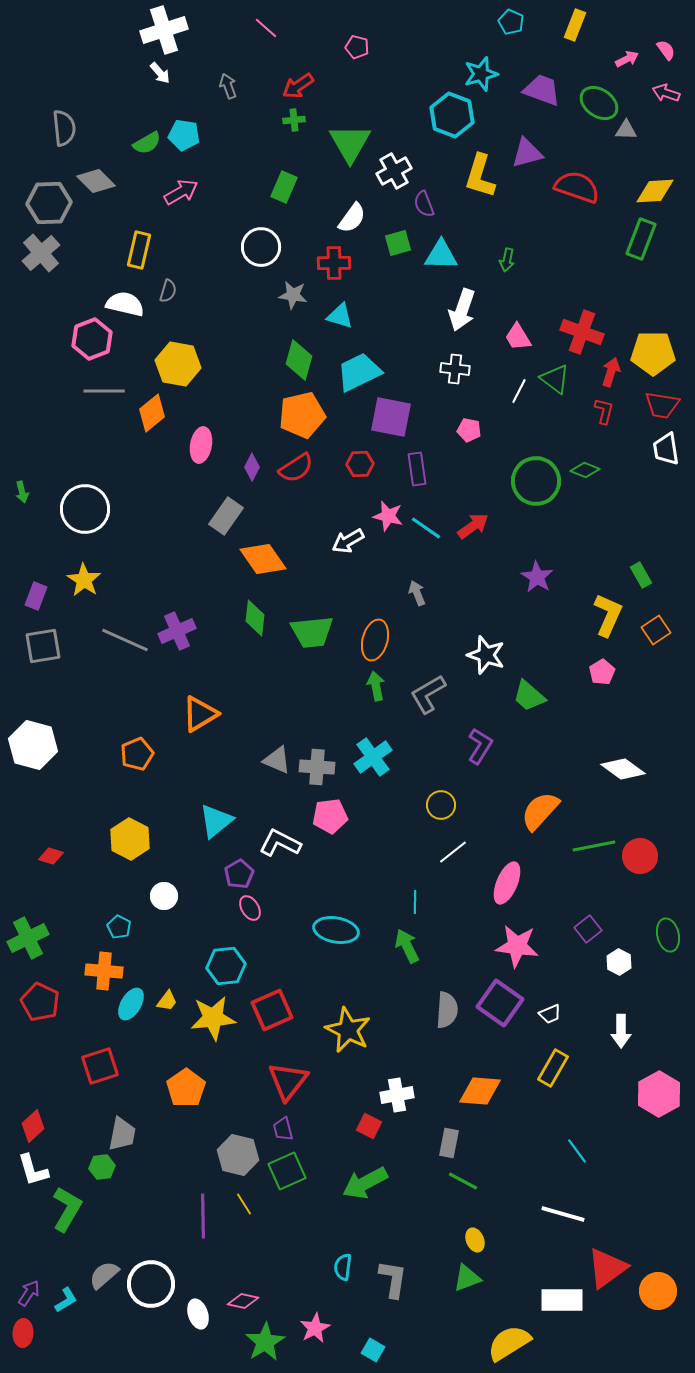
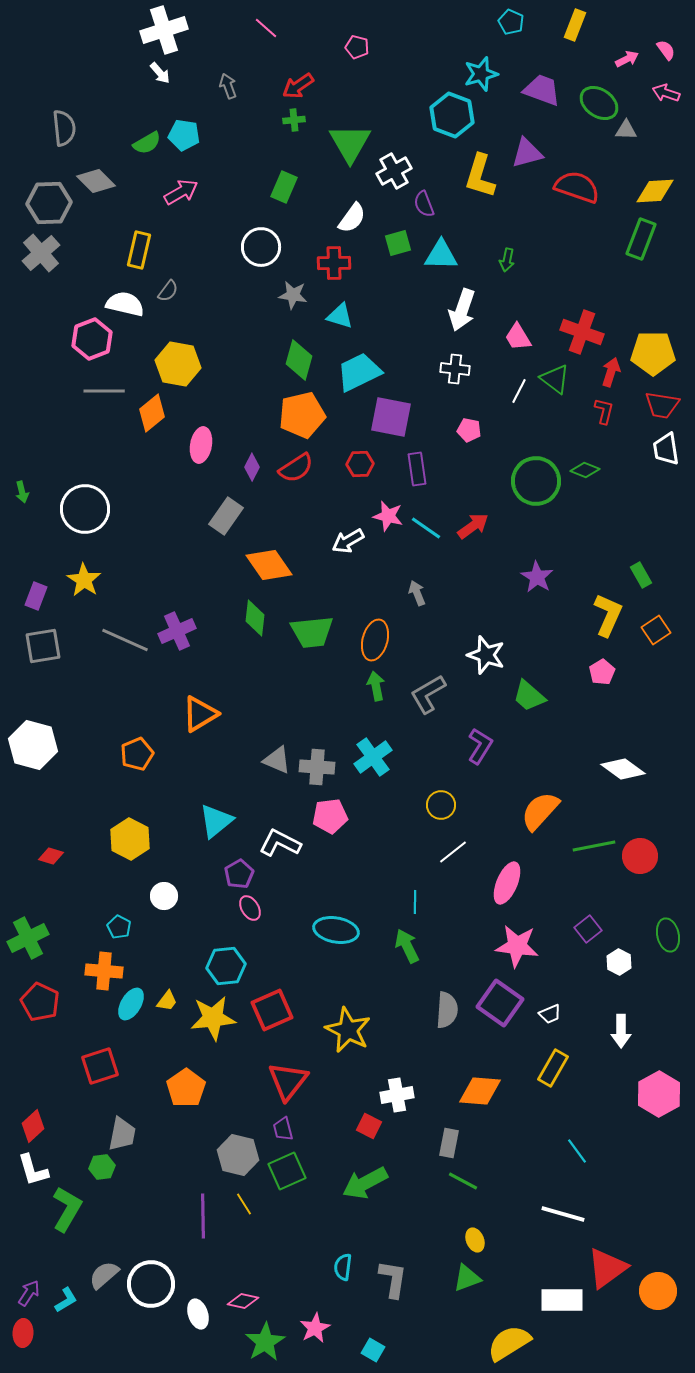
gray semicircle at (168, 291): rotated 20 degrees clockwise
orange diamond at (263, 559): moved 6 px right, 6 px down
